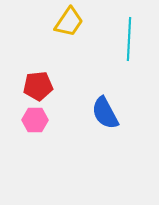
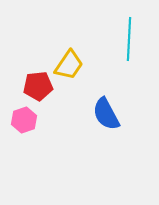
yellow trapezoid: moved 43 px down
blue semicircle: moved 1 px right, 1 px down
pink hexagon: moved 11 px left; rotated 20 degrees counterclockwise
